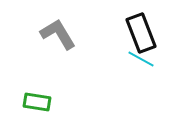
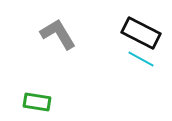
black rectangle: rotated 42 degrees counterclockwise
